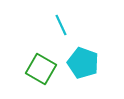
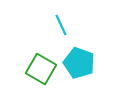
cyan pentagon: moved 4 px left
